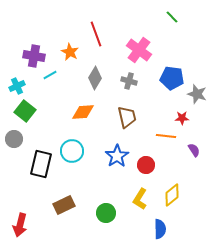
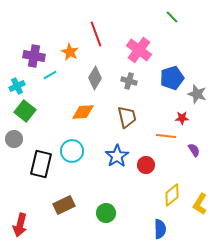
blue pentagon: rotated 25 degrees counterclockwise
yellow L-shape: moved 60 px right, 5 px down
